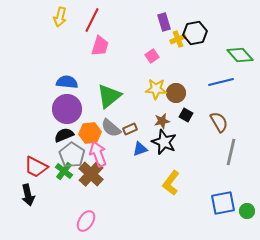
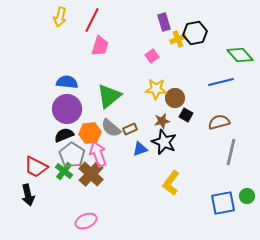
brown circle: moved 1 px left, 5 px down
brown semicircle: rotated 75 degrees counterclockwise
green circle: moved 15 px up
pink ellipse: rotated 35 degrees clockwise
